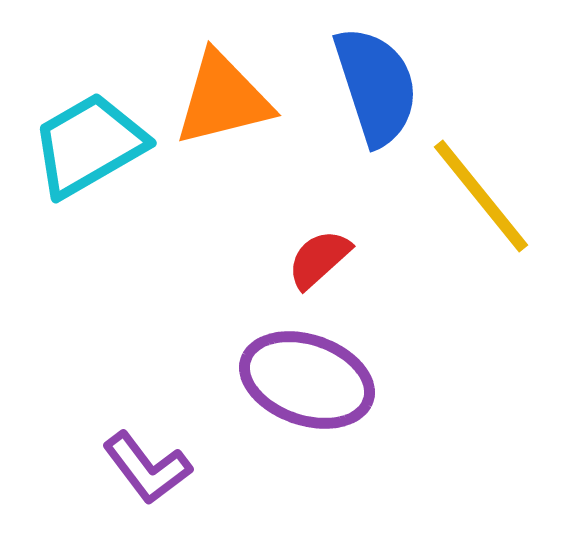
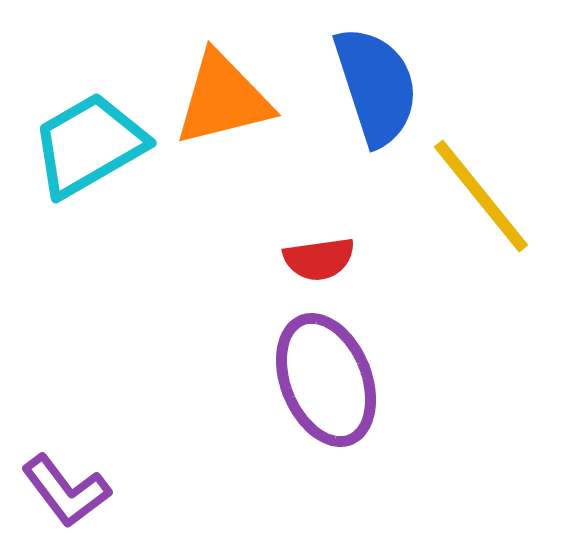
red semicircle: rotated 146 degrees counterclockwise
purple ellipse: moved 19 px right; rotated 49 degrees clockwise
purple L-shape: moved 81 px left, 23 px down
